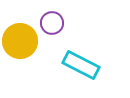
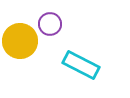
purple circle: moved 2 px left, 1 px down
